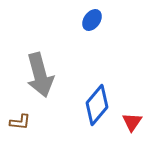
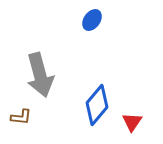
brown L-shape: moved 1 px right, 5 px up
